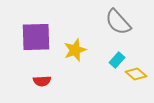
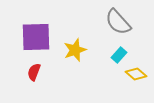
cyan rectangle: moved 2 px right, 5 px up
red semicircle: moved 8 px left, 9 px up; rotated 114 degrees clockwise
